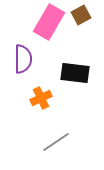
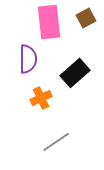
brown square: moved 5 px right, 3 px down
pink rectangle: rotated 36 degrees counterclockwise
purple semicircle: moved 5 px right
black rectangle: rotated 48 degrees counterclockwise
